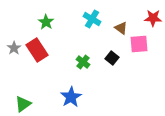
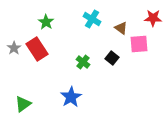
red rectangle: moved 1 px up
